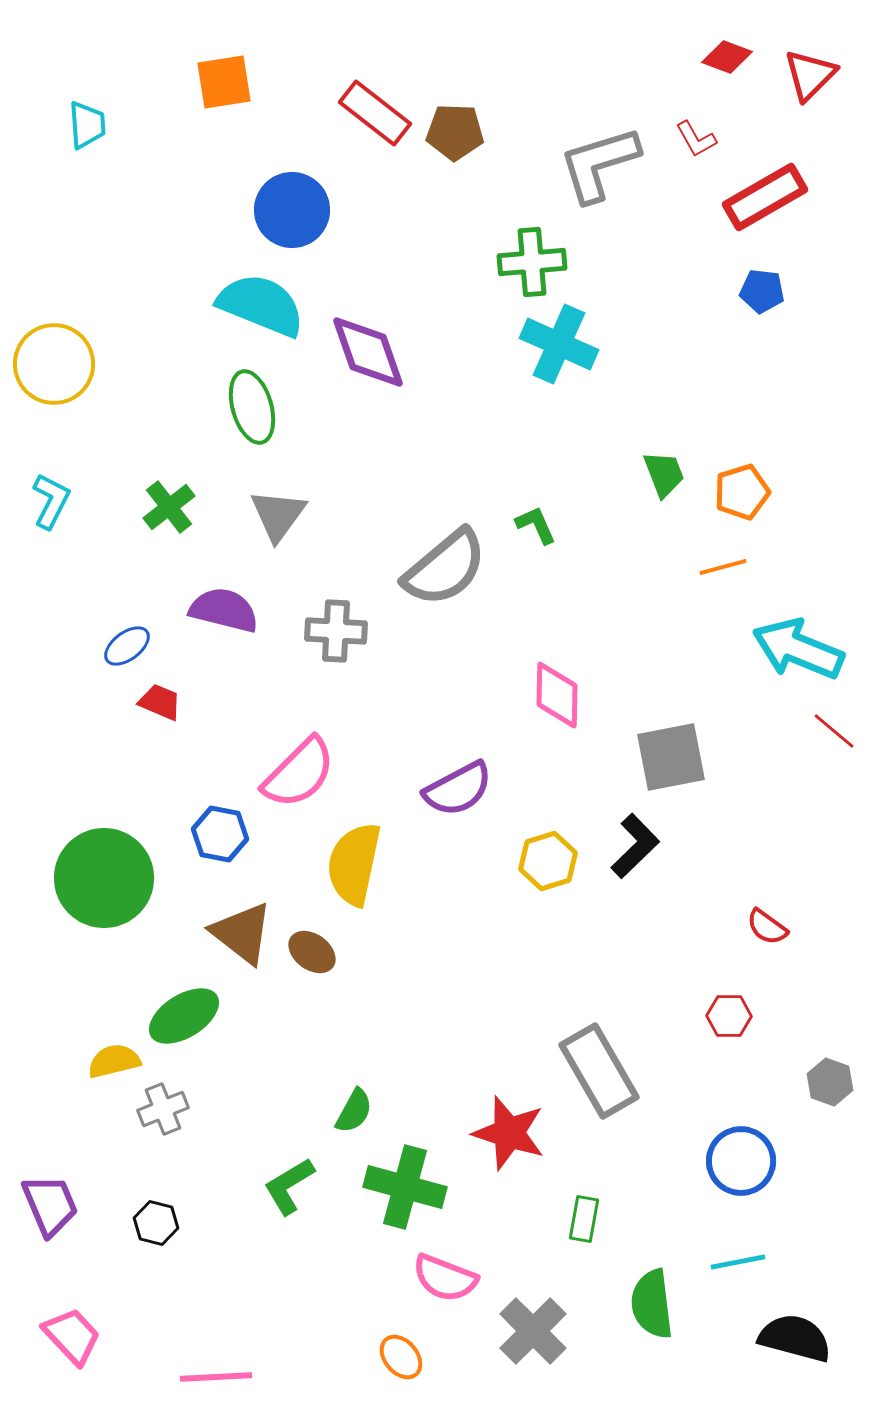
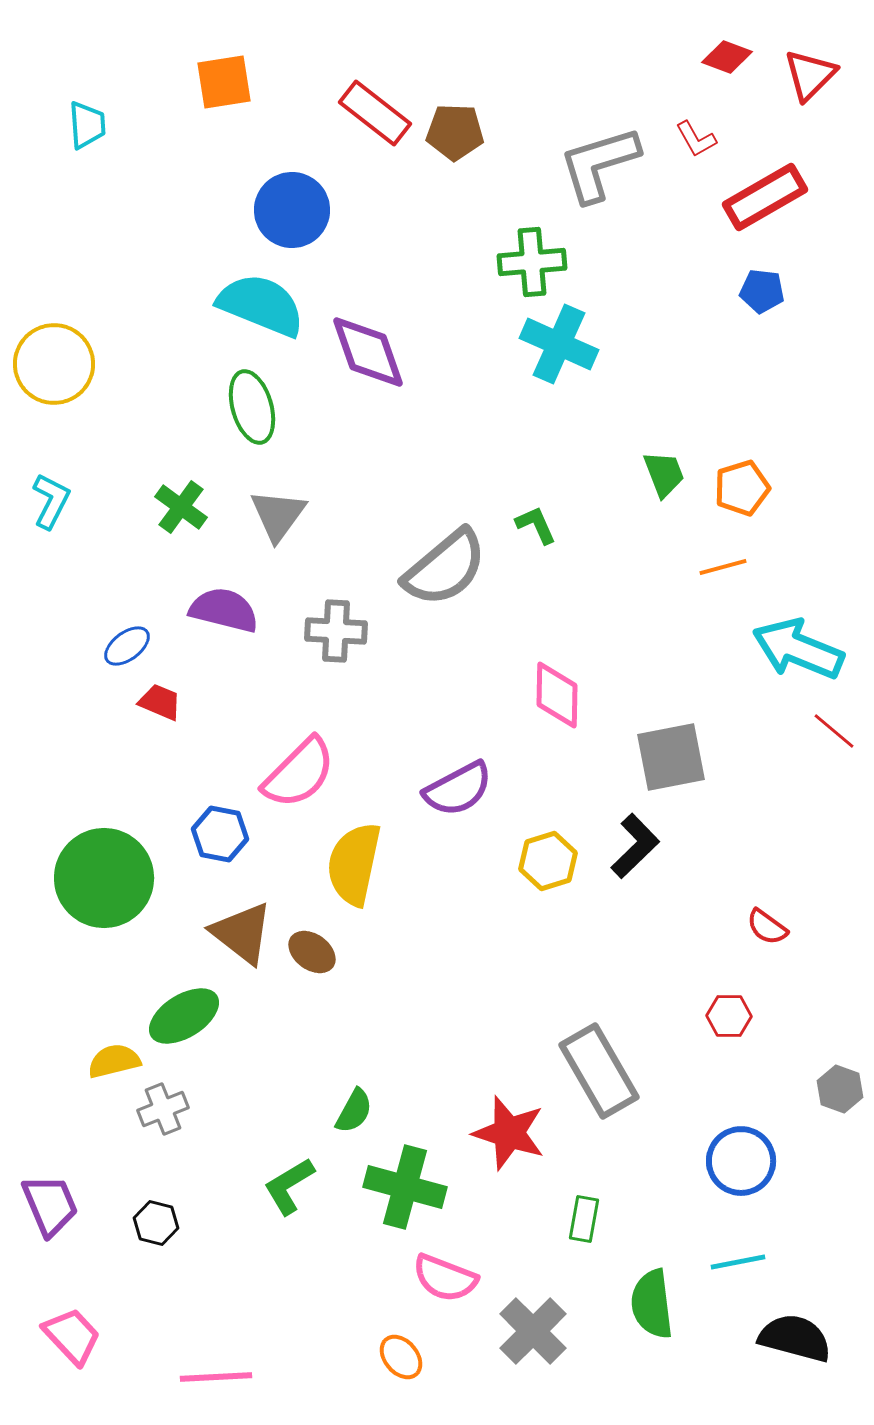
orange pentagon at (742, 492): moved 4 px up
green cross at (169, 507): moved 12 px right; rotated 16 degrees counterclockwise
gray hexagon at (830, 1082): moved 10 px right, 7 px down
